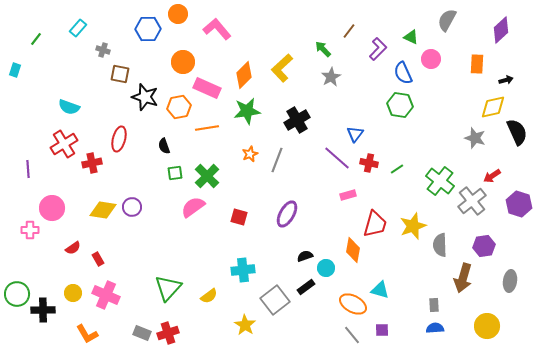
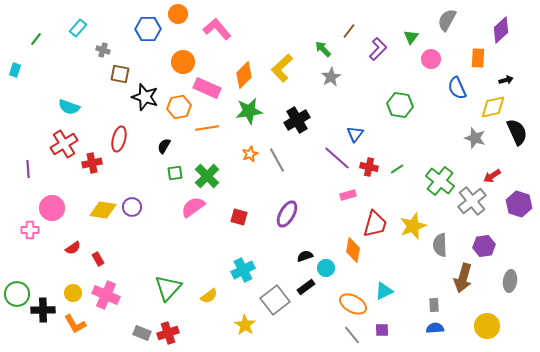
green triangle at (411, 37): rotated 42 degrees clockwise
orange rectangle at (477, 64): moved 1 px right, 6 px up
blue semicircle at (403, 73): moved 54 px right, 15 px down
green star at (247, 111): moved 2 px right
black semicircle at (164, 146): rotated 49 degrees clockwise
gray line at (277, 160): rotated 50 degrees counterclockwise
red cross at (369, 163): moved 4 px down
cyan cross at (243, 270): rotated 20 degrees counterclockwise
cyan triangle at (380, 290): moved 4 px right, 1 px down; rotated 42 degrees counterclockwise
orange L-shape at (87, 334): moved 12 px left, 10 px up
